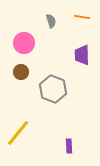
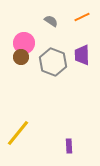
orange line: rotated 35 degrees counterclockwise
gray semicircle: rotated 40 degrees counterclockwise
brown circle: moved 15 px up
gray hexagon: moved 27 px up
